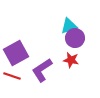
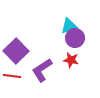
purple square: moved 2 px up; rotated 15 degrees counterclockwise
red line: rotated 12 degrees counterclockwise
